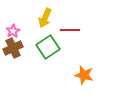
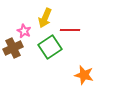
pink star: moved 11 px right; rotated 16 degrees counterclockwise
green square: moved 2 px right
